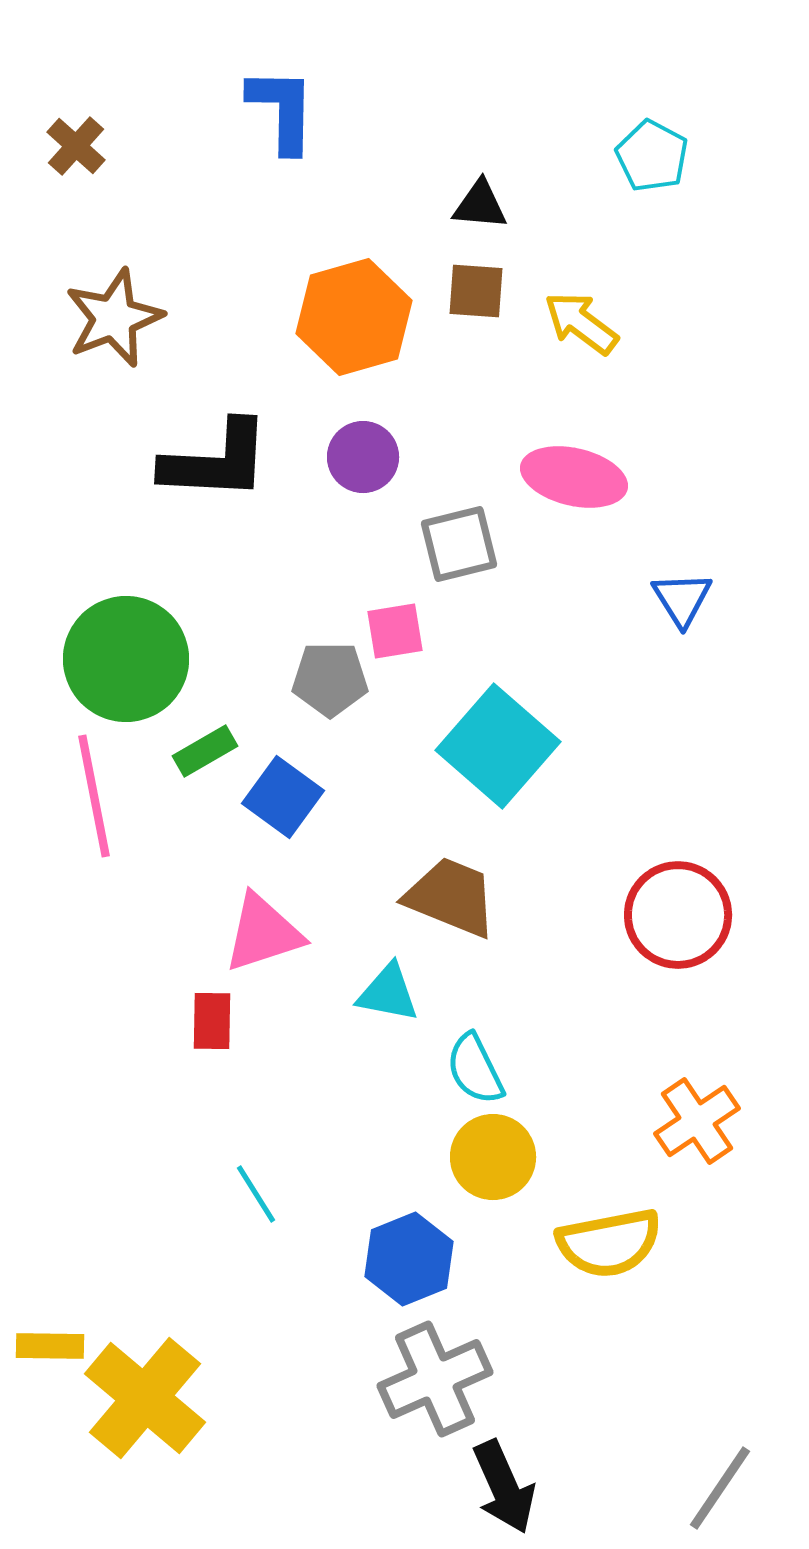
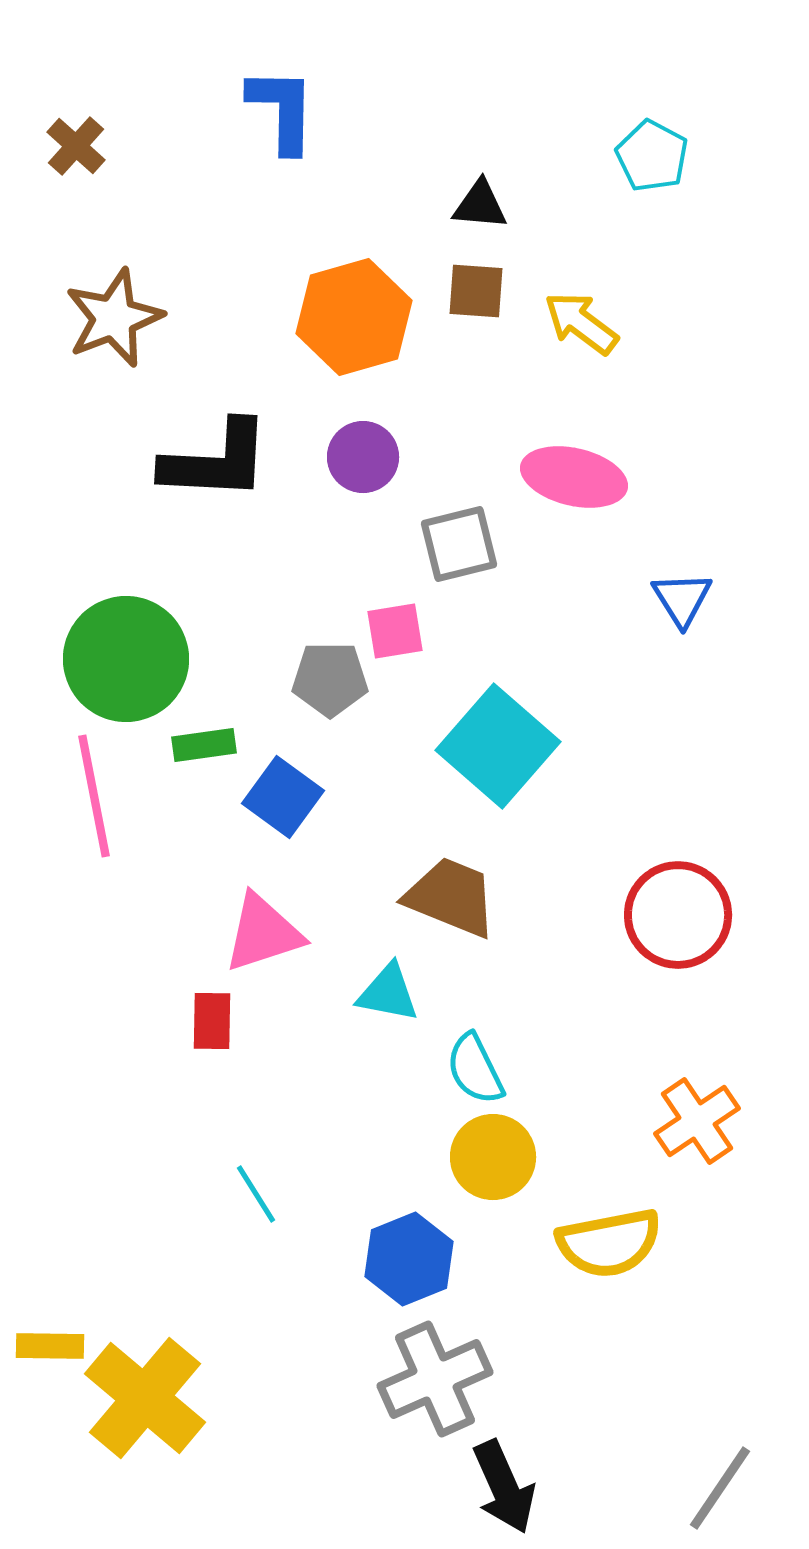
green rectangle: moved 1 px left, 6 px up; rotated 22 degrees clockwise
